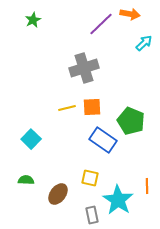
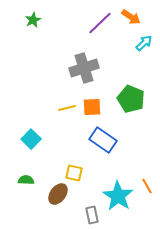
orange arrow: moved 1 px right, 3 px down; rotated 24 degrees clockwise
purple line: moved 1 px left, 1 px up
green pentagon: moved 22 px up
yellow square: moved 16 px left, 5 px up
orange line: rotated 28 degrees counterclockwise
cyan star: moved 4 px up
